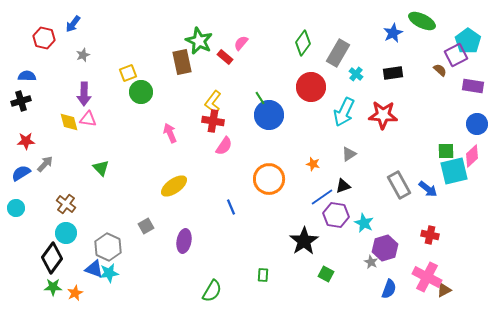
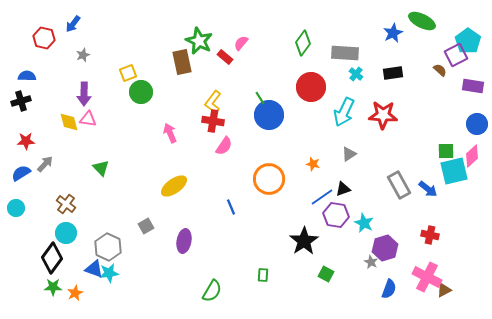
gray rectangle at (338, 53): moved 7 px right; rotated 64 degrees clockwise
black triangle at (343, 186): moved 3 px down
